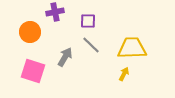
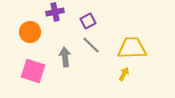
purple square: rotated 28 degrees counterclockwise
gray arrow: rotated 36 degrees counterclockwise
